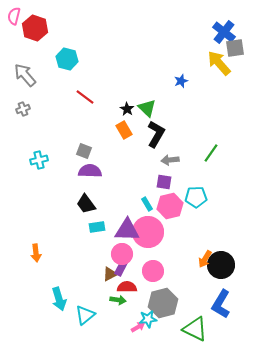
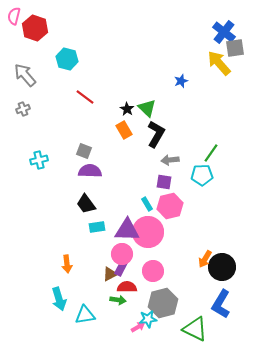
cyan pentagon at (196, 197): moved 6 px right, 22 px up
orange arrow at (36, 253): moved 31 px right, 11 px down
black circle at (221, 265): moved 1 px right, 2 px down
cyan triangle at (85, 315): rotated 30 degrees clockwise
